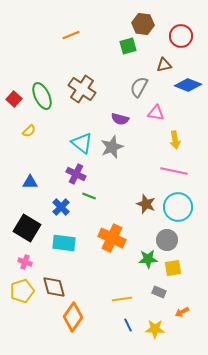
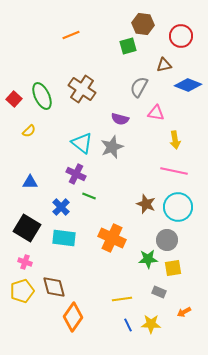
cyan rectangle: moved 5 px up
orange arrow: moved 2 px right
yellow star: moved 4 px left, 5 px up
